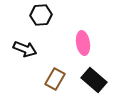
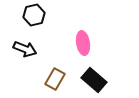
black hexagon: moved 7 px left; rotated 10 degrees counterclockwise
